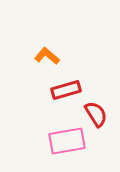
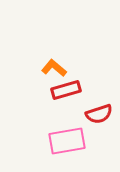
orange L-shape: moved 7 px right, 12 px down
red semicircle: moved 3 px right; rotated 104 degrees clockwise
